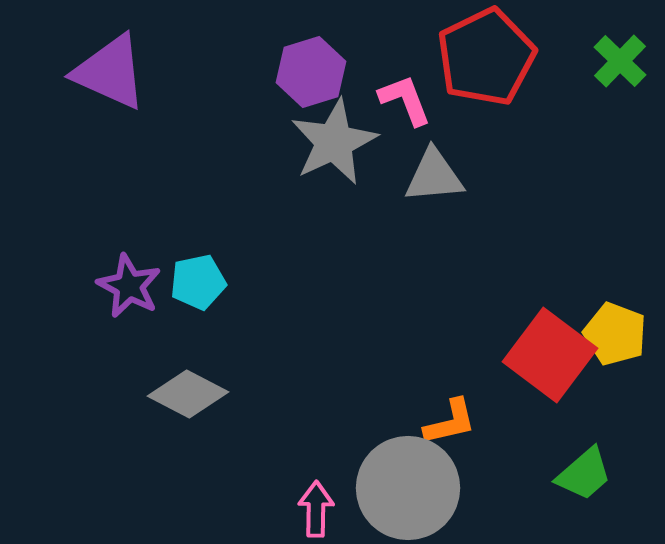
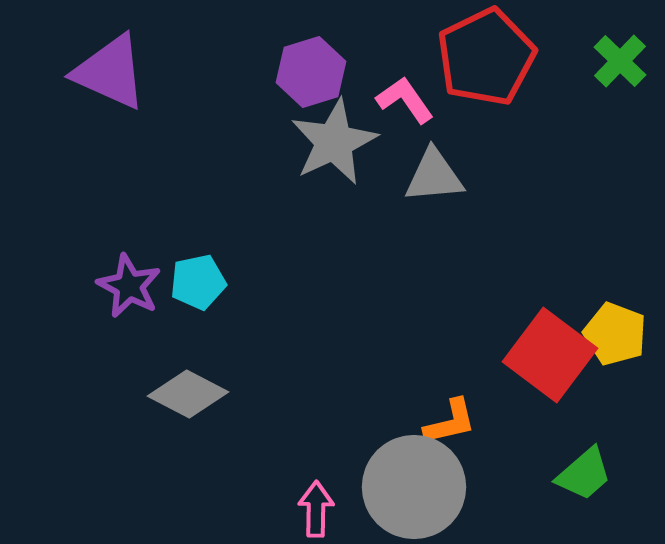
pink L-shape: rotated 14 degrees counterclockwise
gray circle: moved 6 px right, 1 px up
